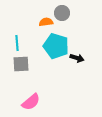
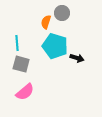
orange semicircle: rotated 64 degrees counterclockwise
cyan pentagon: moved 1 px left
gray square: rotated 18 degrees clockwise
pink semicircle: moved 6 px left, 10 px up
